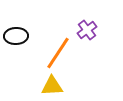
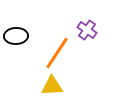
purple cross: rotated 18 degrees counterclockwise
orange line: moved 1 px left
